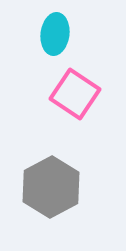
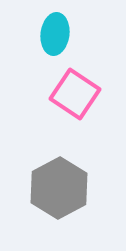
gray hexagon: moved 8 px right, 1 px down
